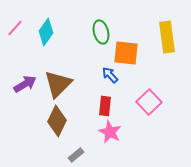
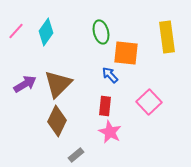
pink line: moved 1 px right, 3 px down
